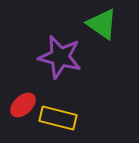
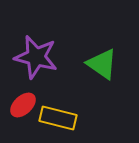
green triangle: moved 40 px down
purple star: moved 24 px left
